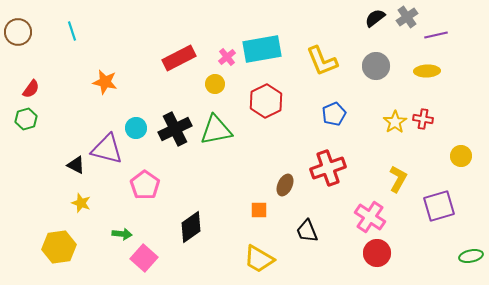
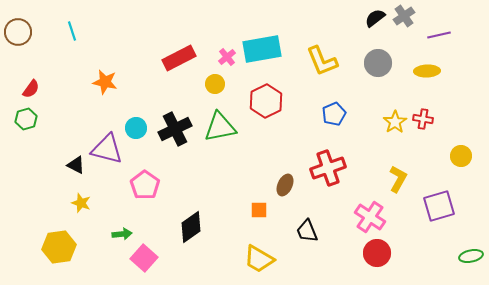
gray cross at (407, 17): moved 3 px left, 1 px up
purple line at (436, 35): moved 3 px right
gray circle at (376, 66): moved 2 px right, 3 px up
green triangle at (216, 130): moved 4 px right, 3 px up
green arrow at (122, 234): rotated 12 degrees counterclockwise
